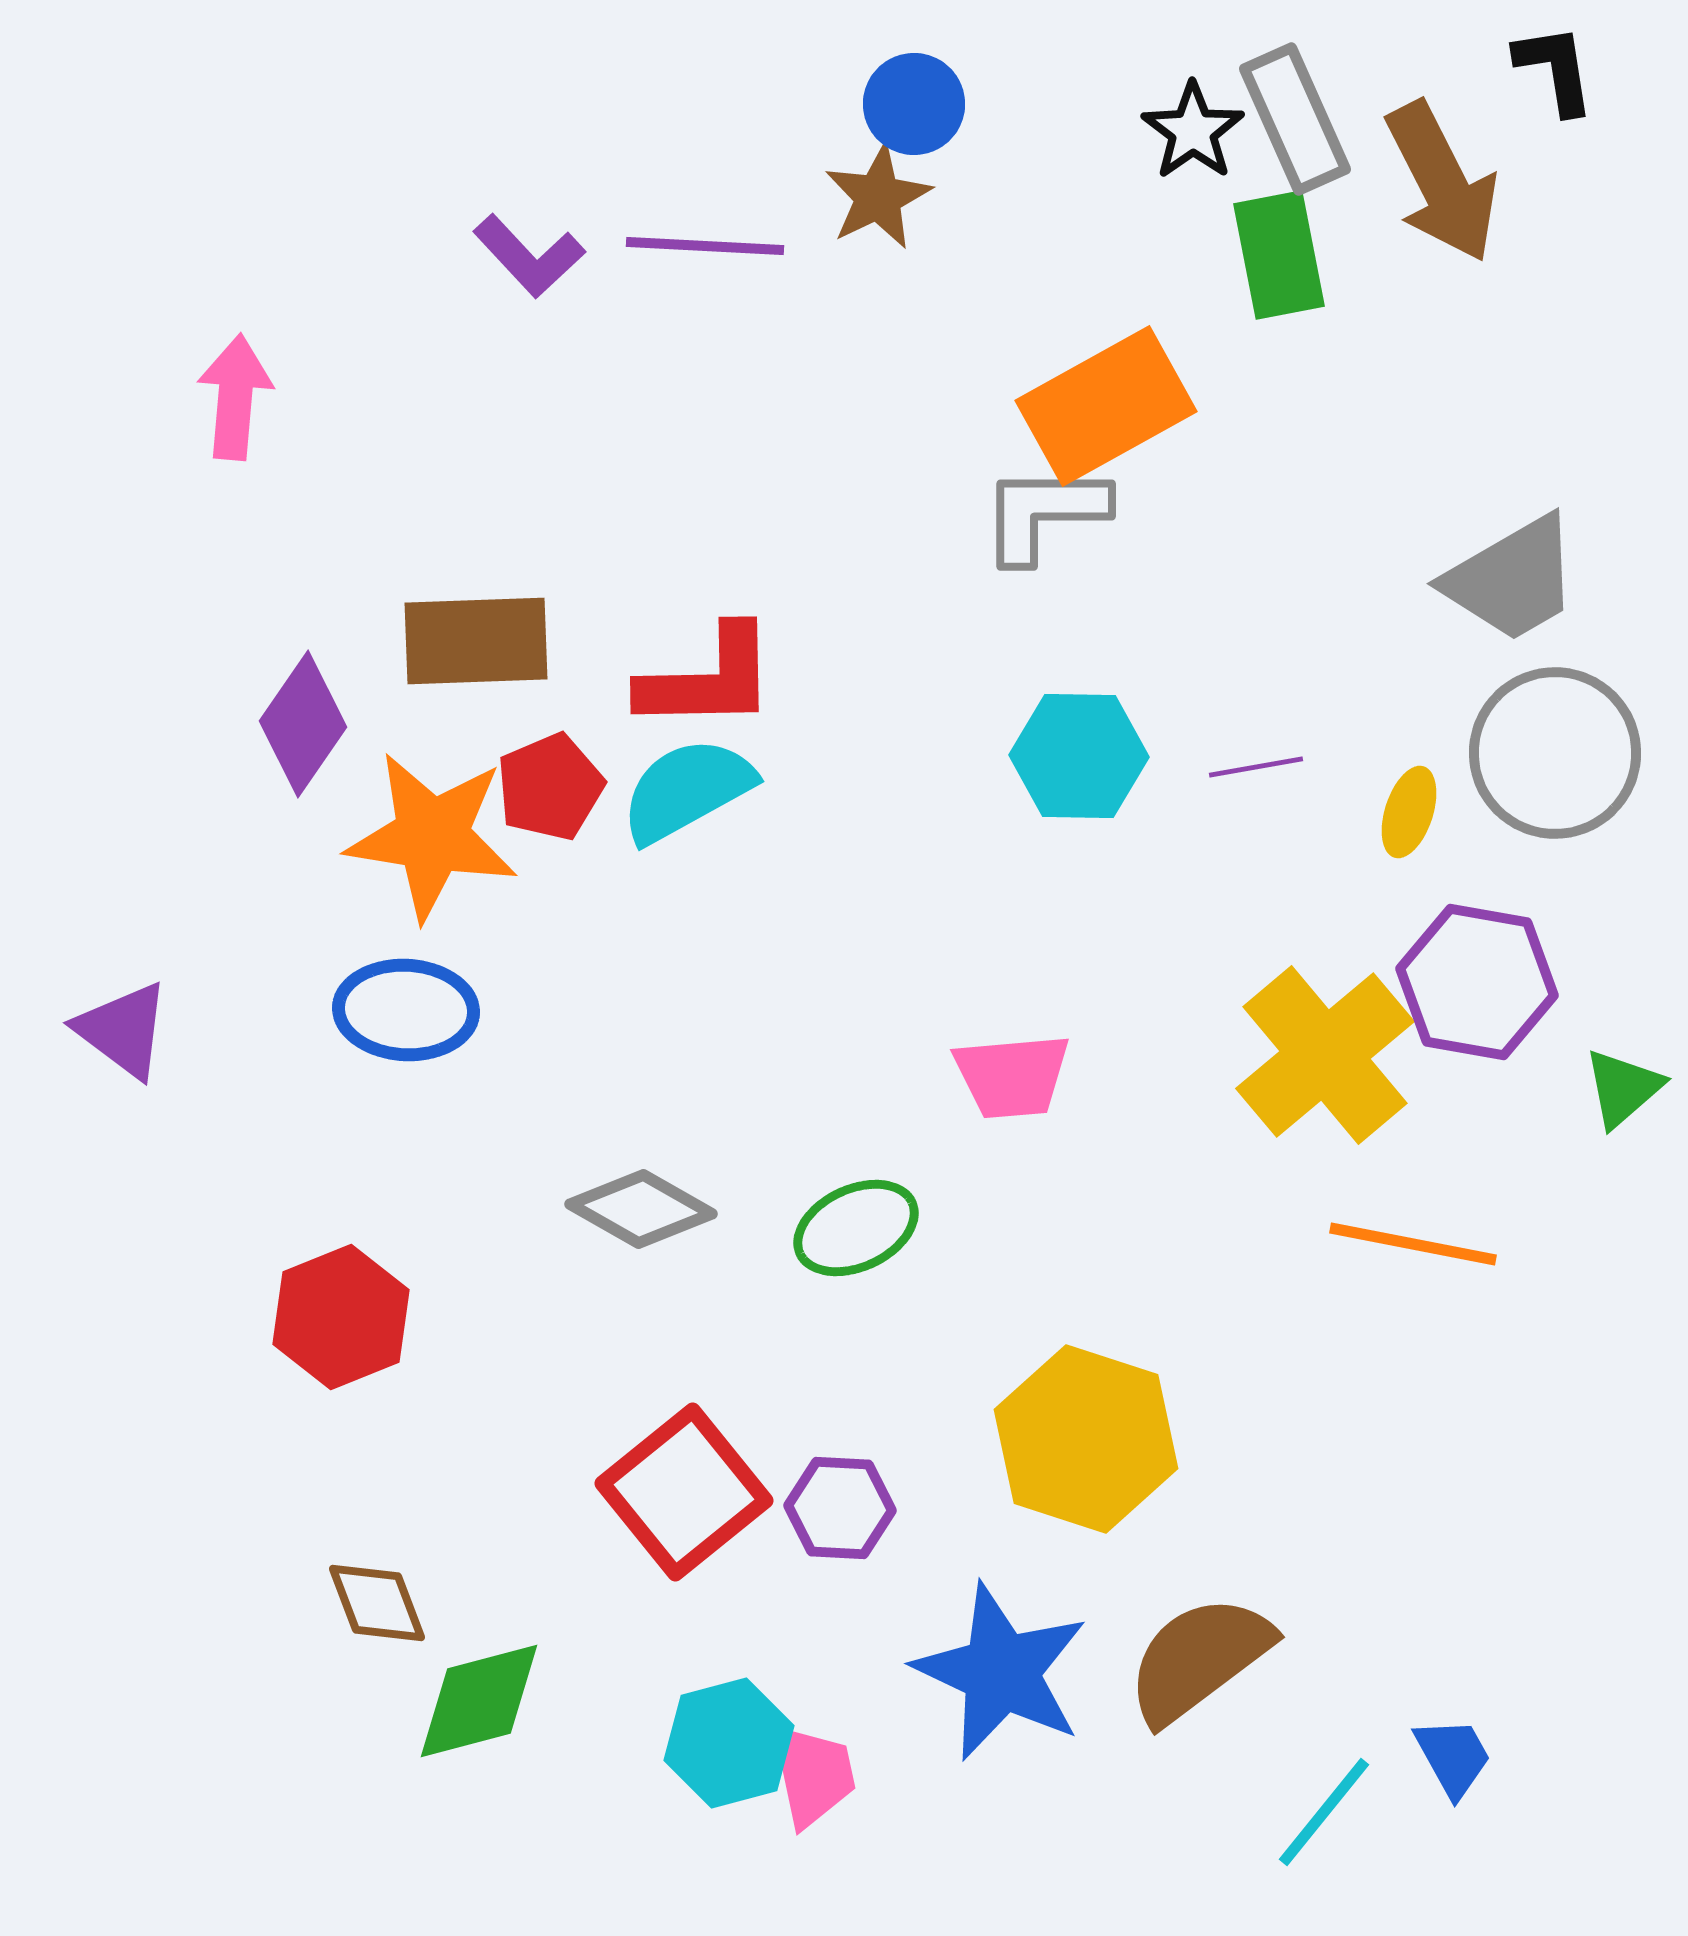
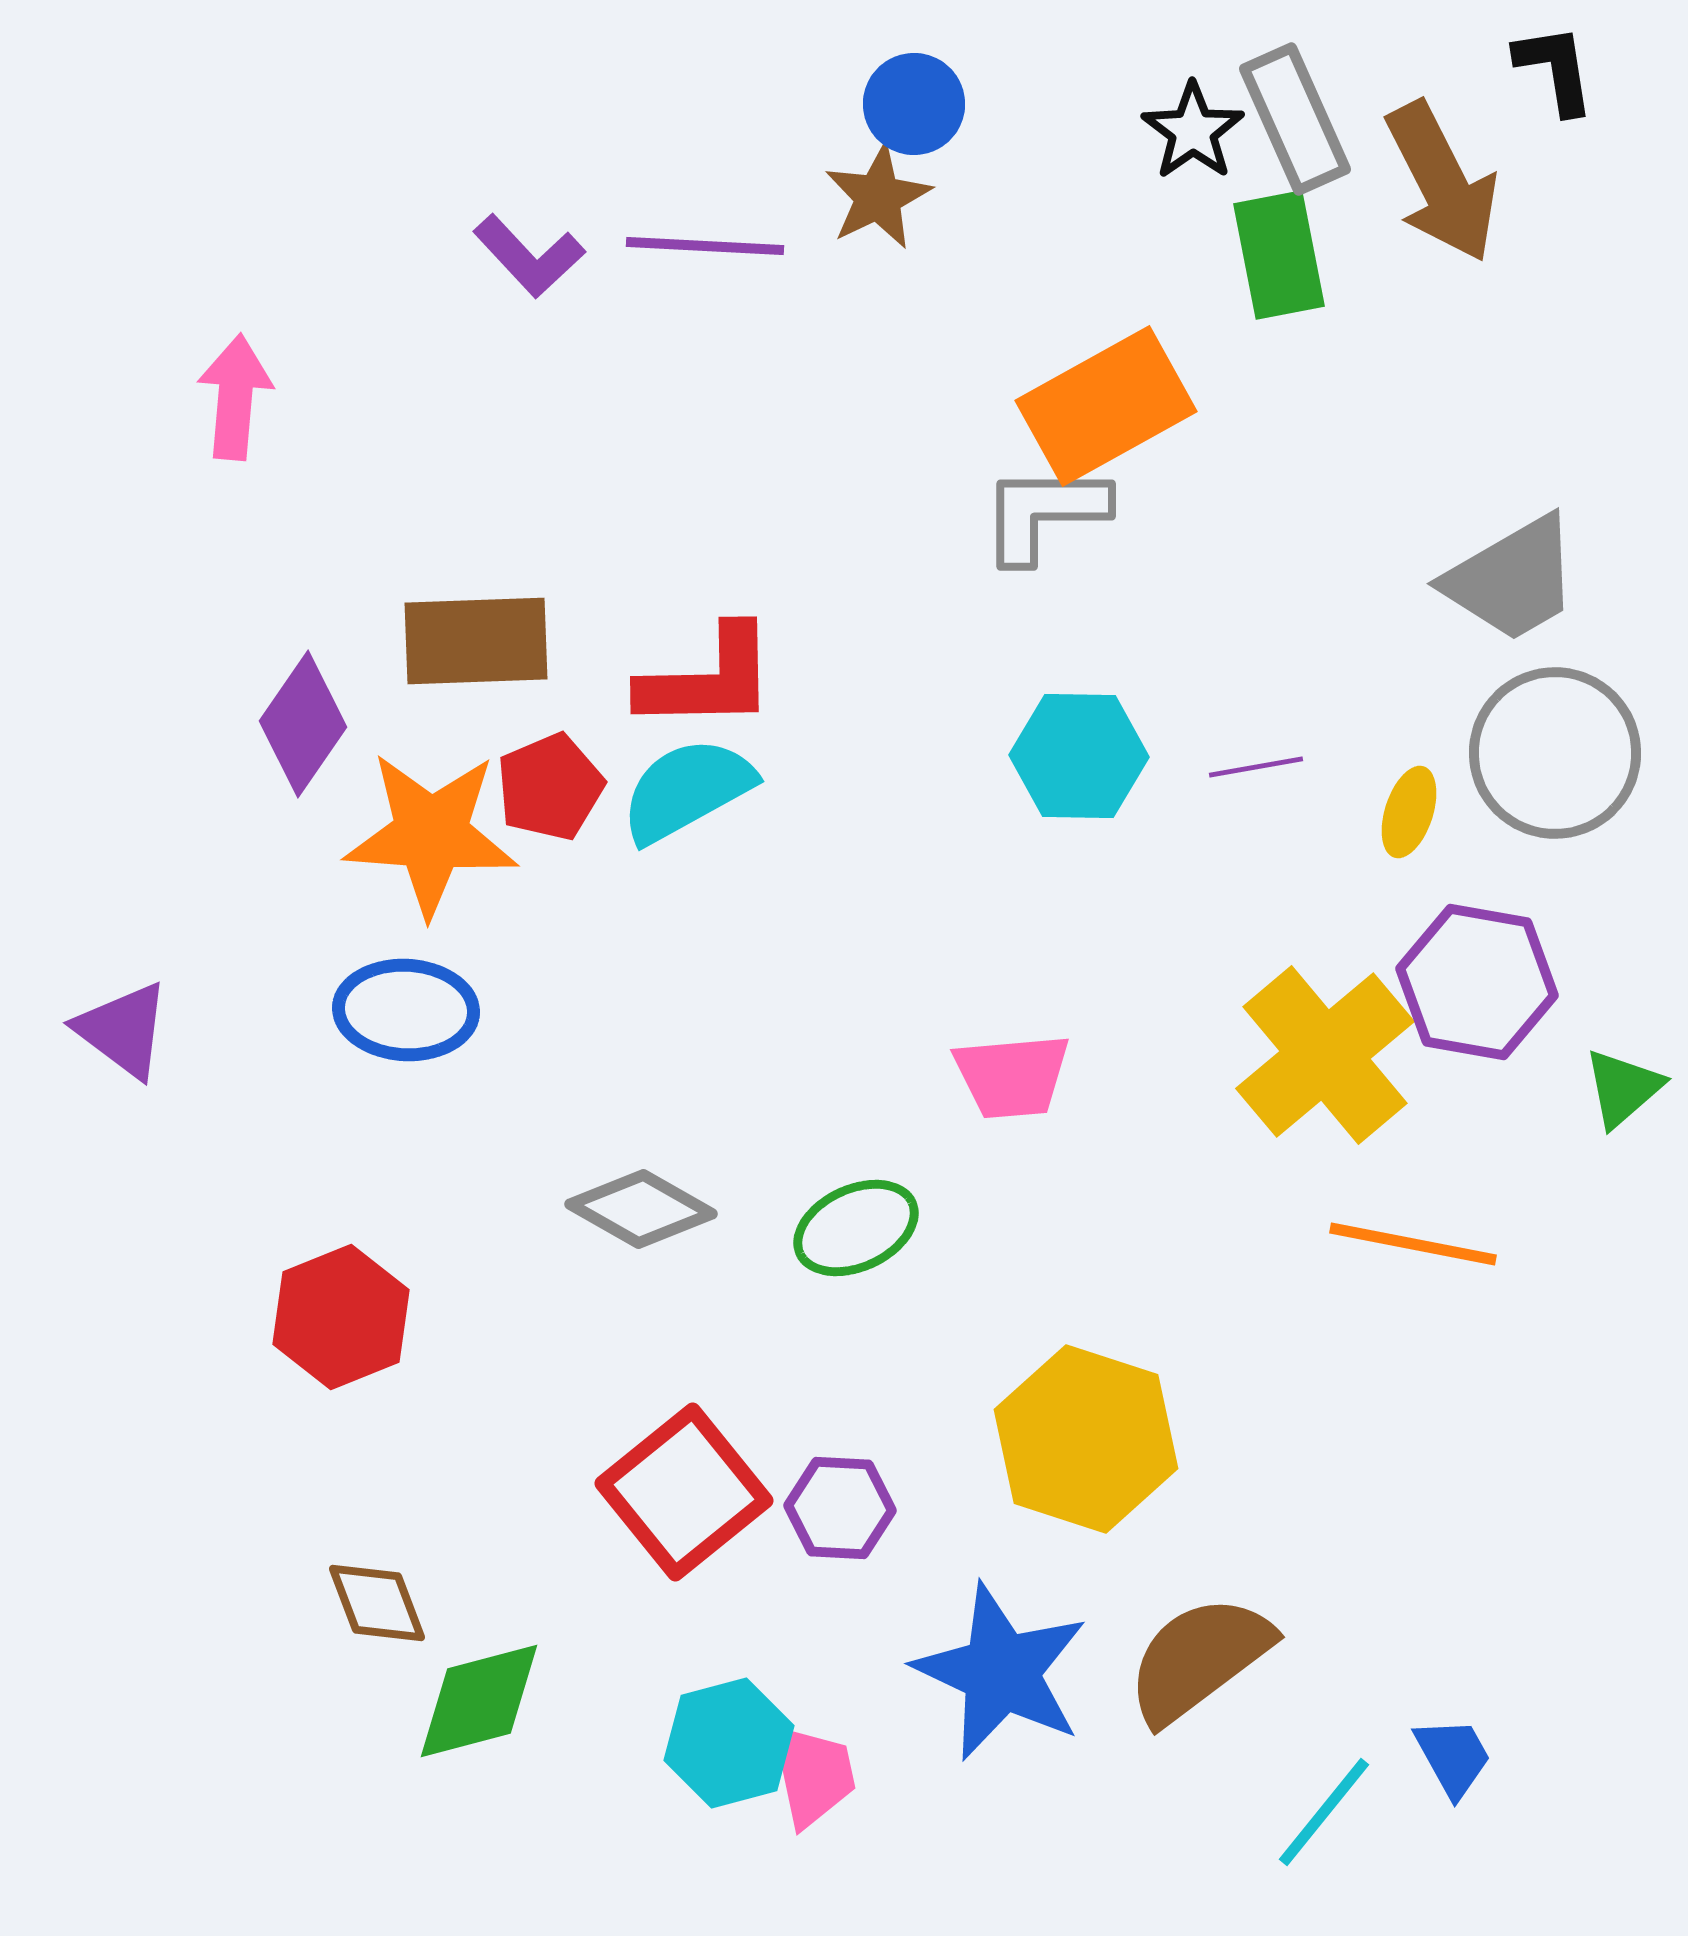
orange star at (432, 836): moved 1 px left, 2 px up; rotated 5 degrees counterclockwise
